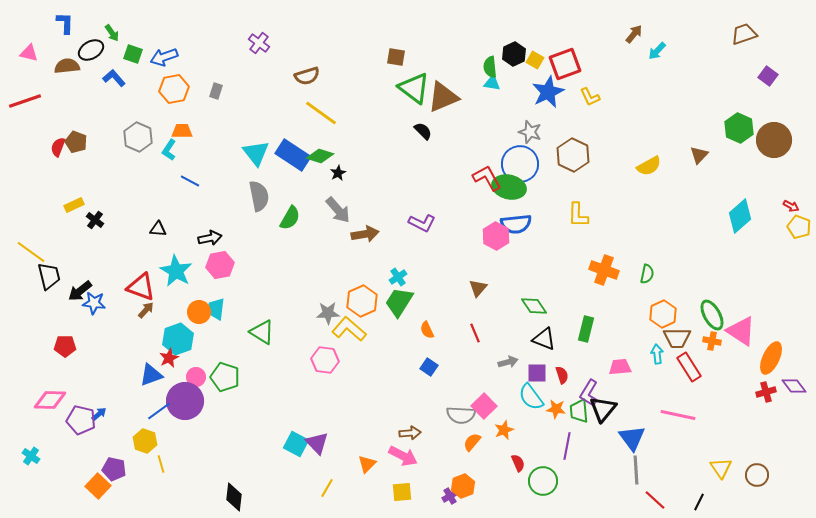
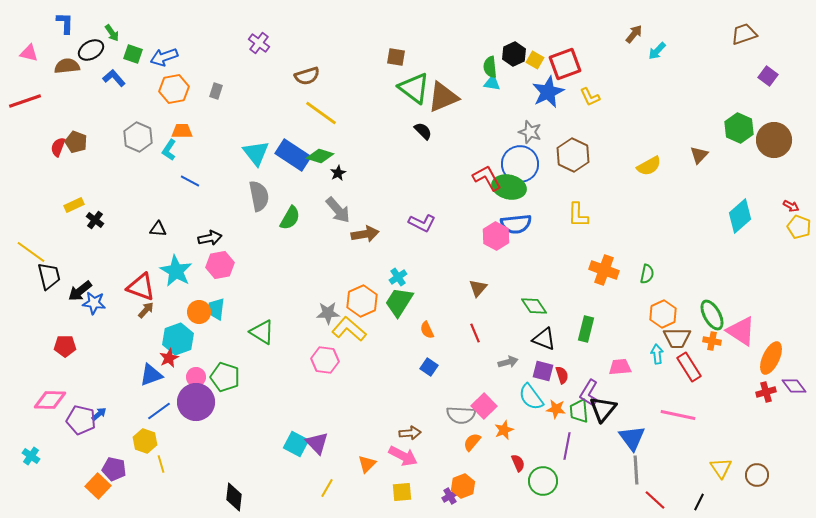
purple square at (537, 373): moved 6 px right, 2 px up; rotated 15 degrees clockwise
purple circle at (185, 401): moved 11 px right, 1 px down
